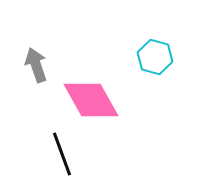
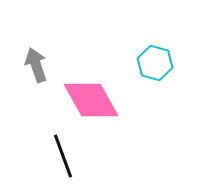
cyan hexagon: moved 6 px down
black line: moved 1 px right, 2 px down
